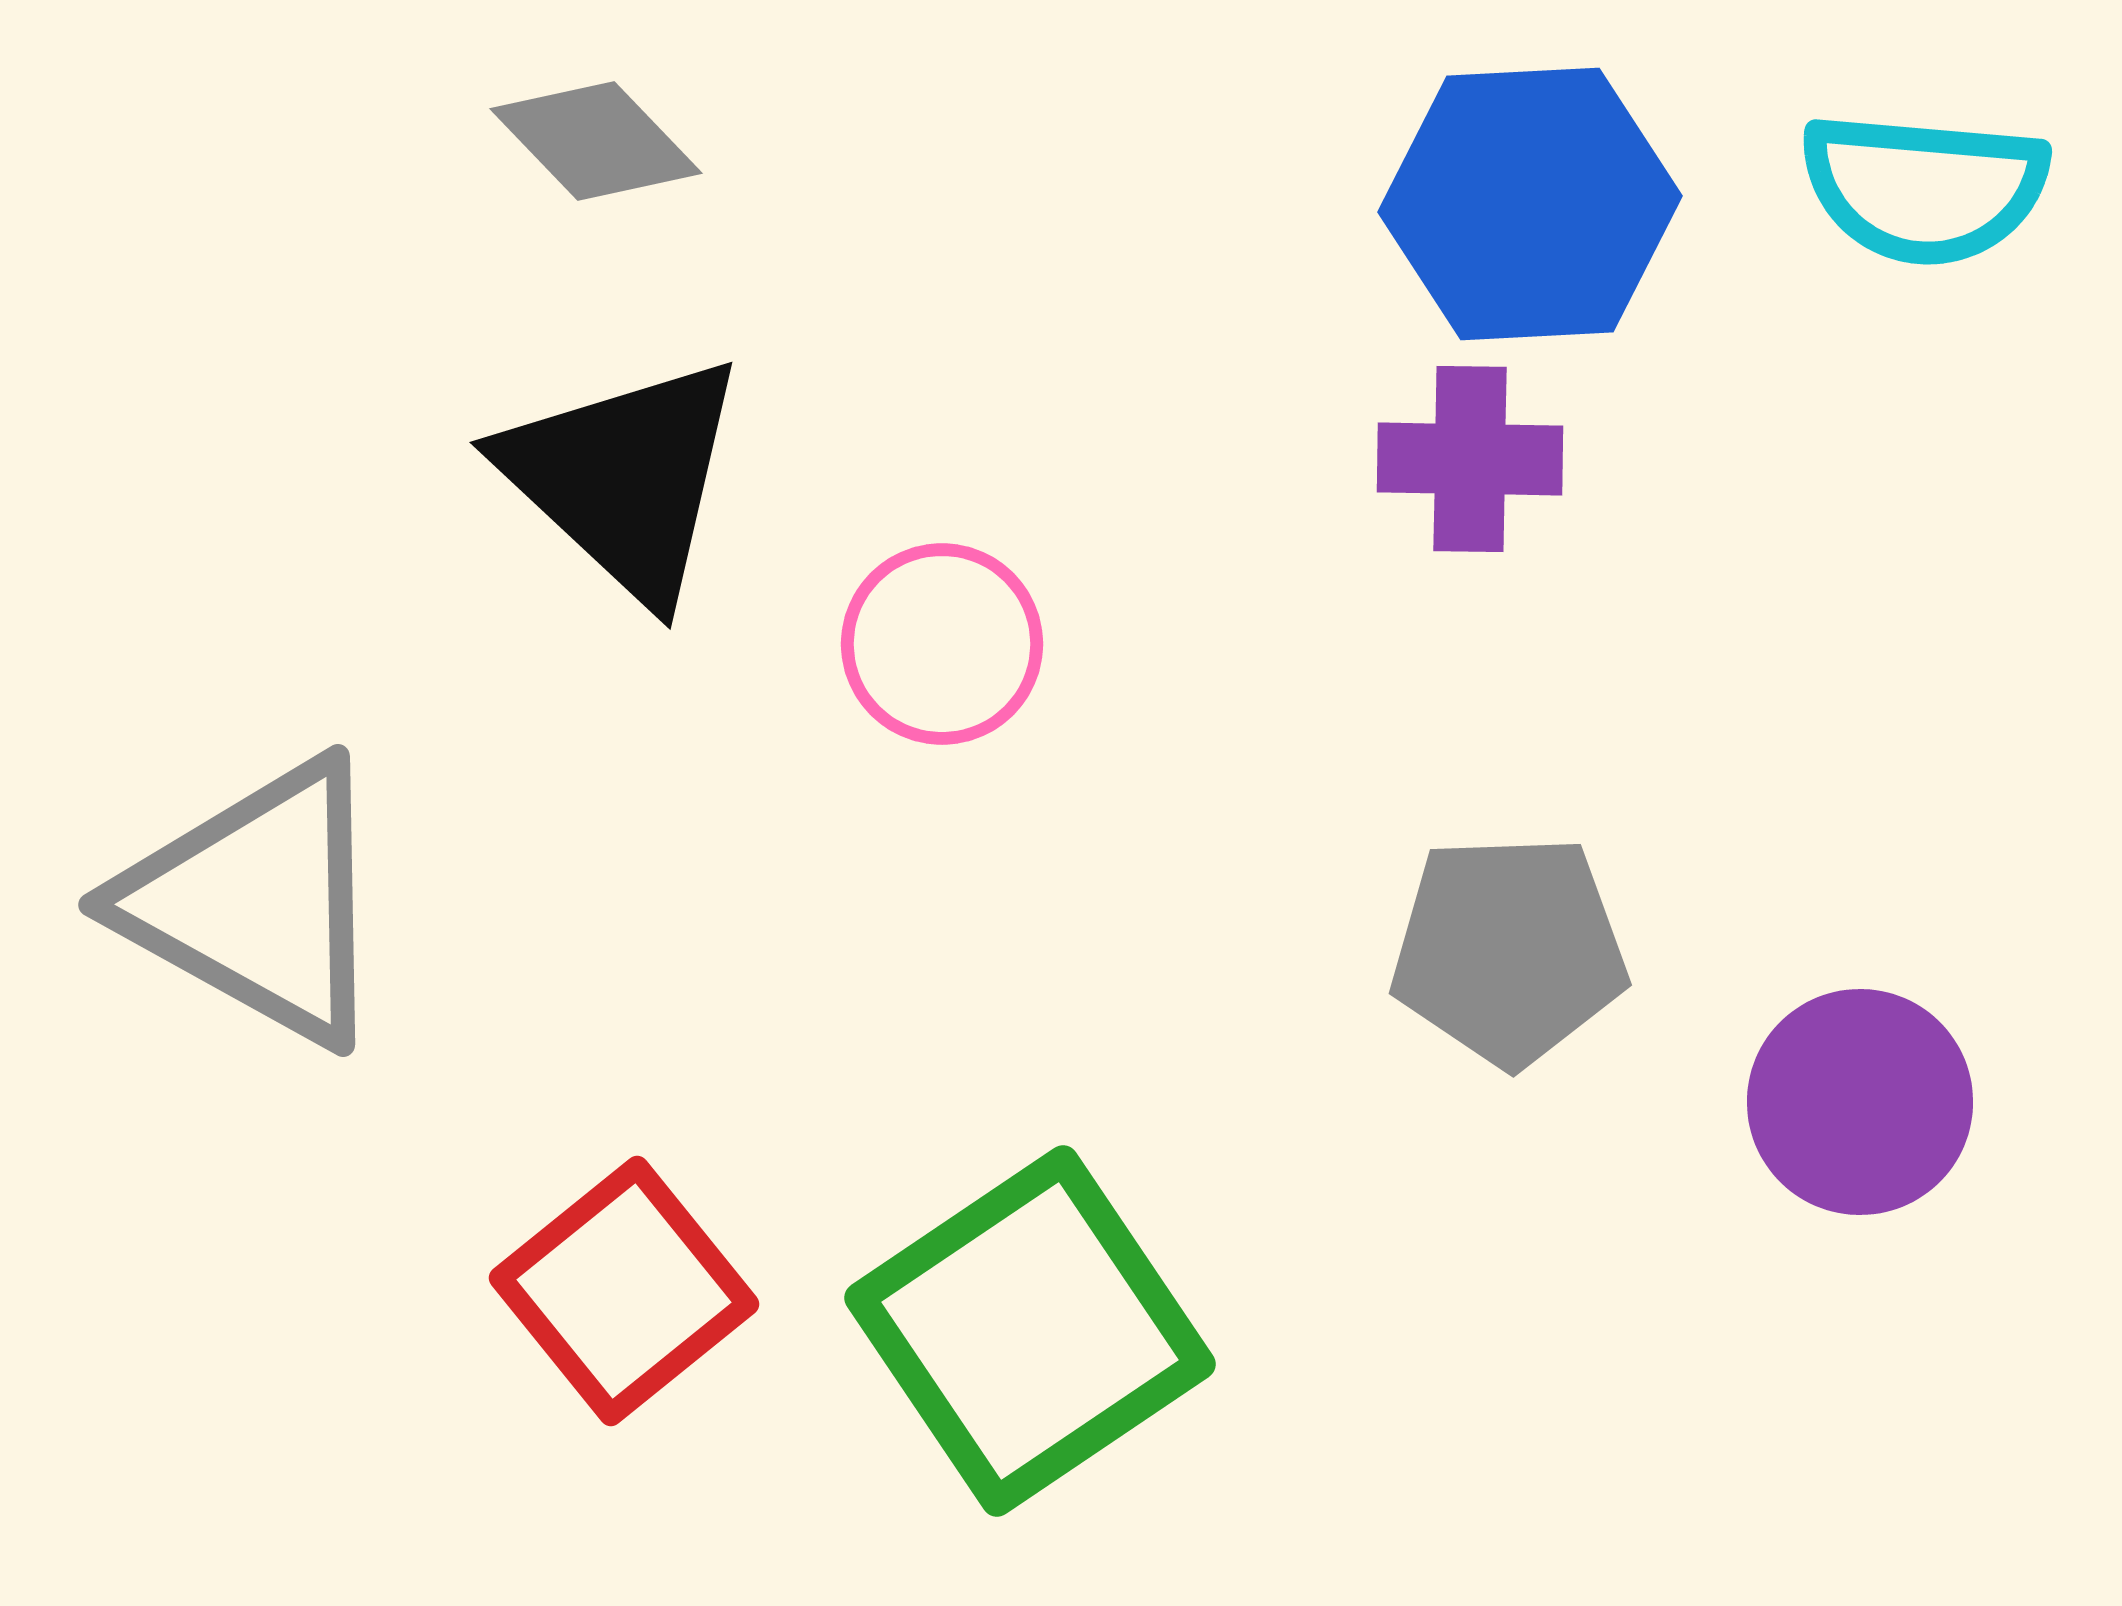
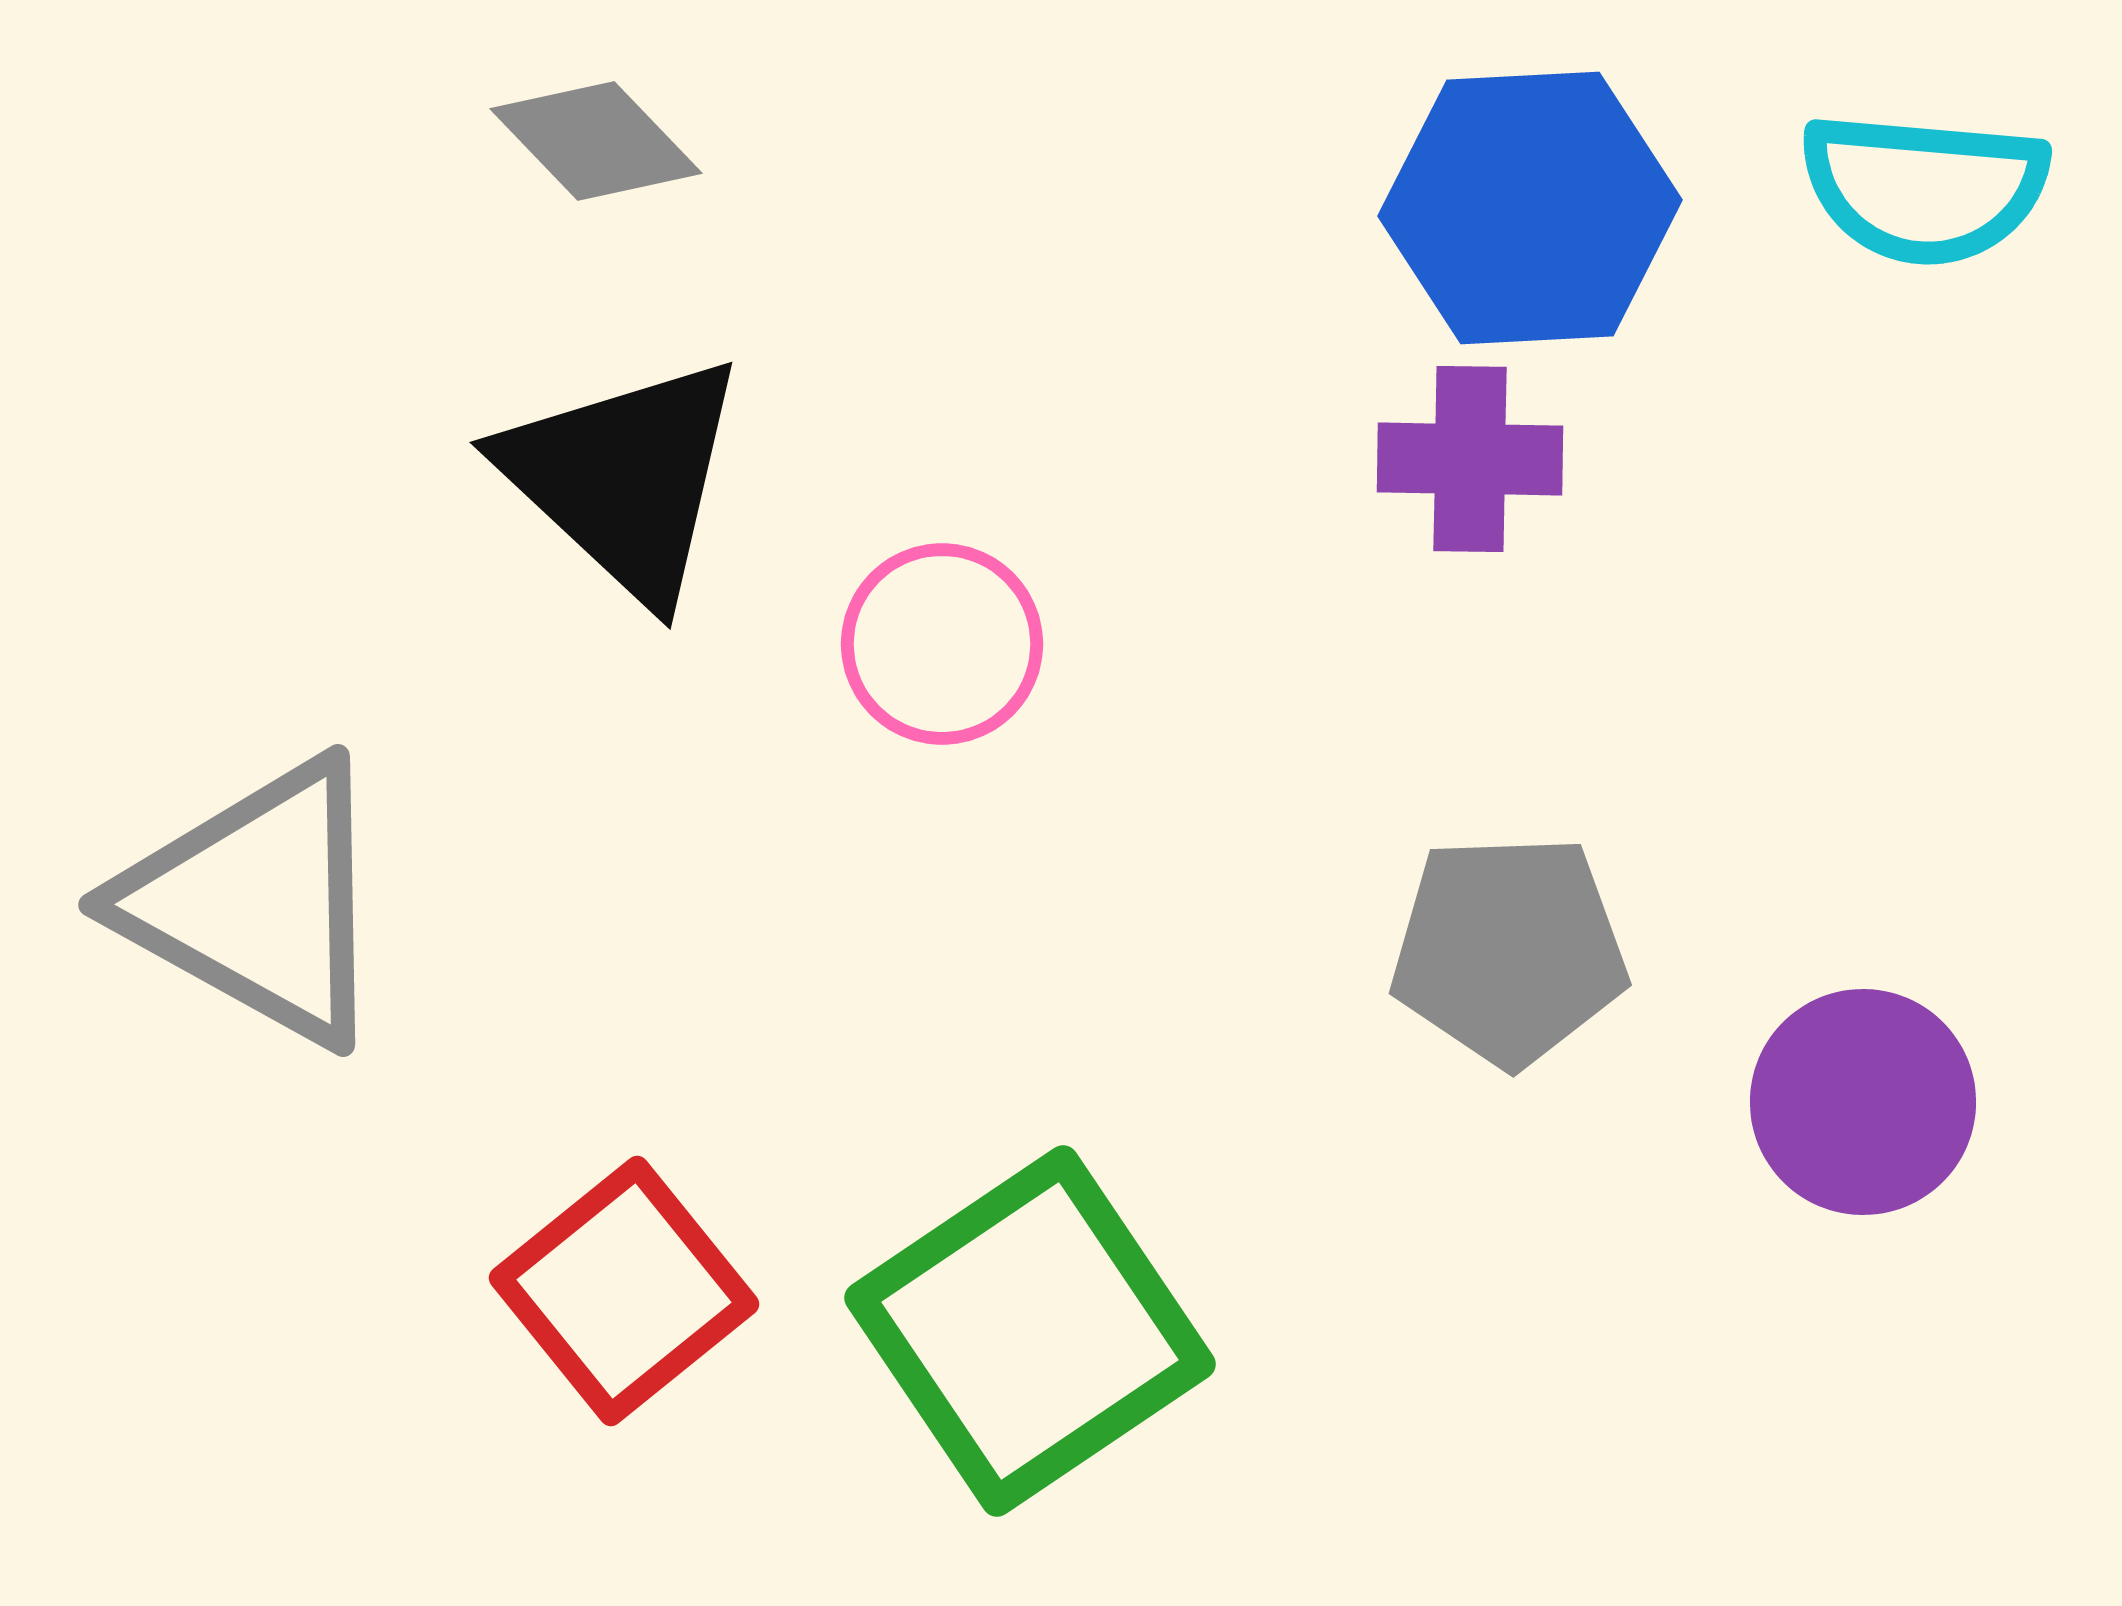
blue hexagon: moved 4 px down
purple circle: moved 3 px right
